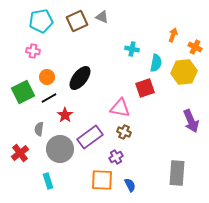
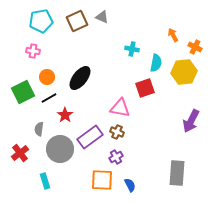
orange arrow: rotated 48 degrees counterclockwise
purple arrow: rotated 50 degrees clockwise
brown cross: moved 7 px left
cyan rectangle: moved 3 px left
